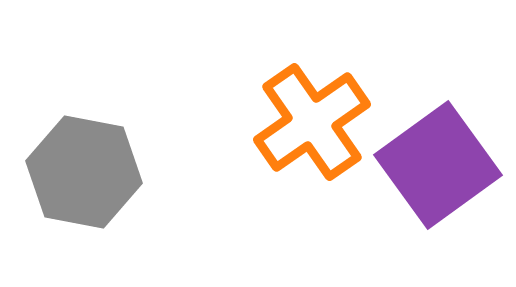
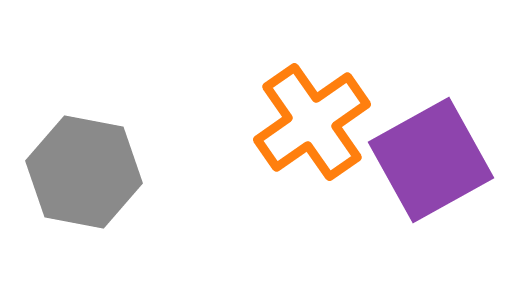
purple square: moved 7 px left, 5 px up; rotated 7 degrees clockwise
